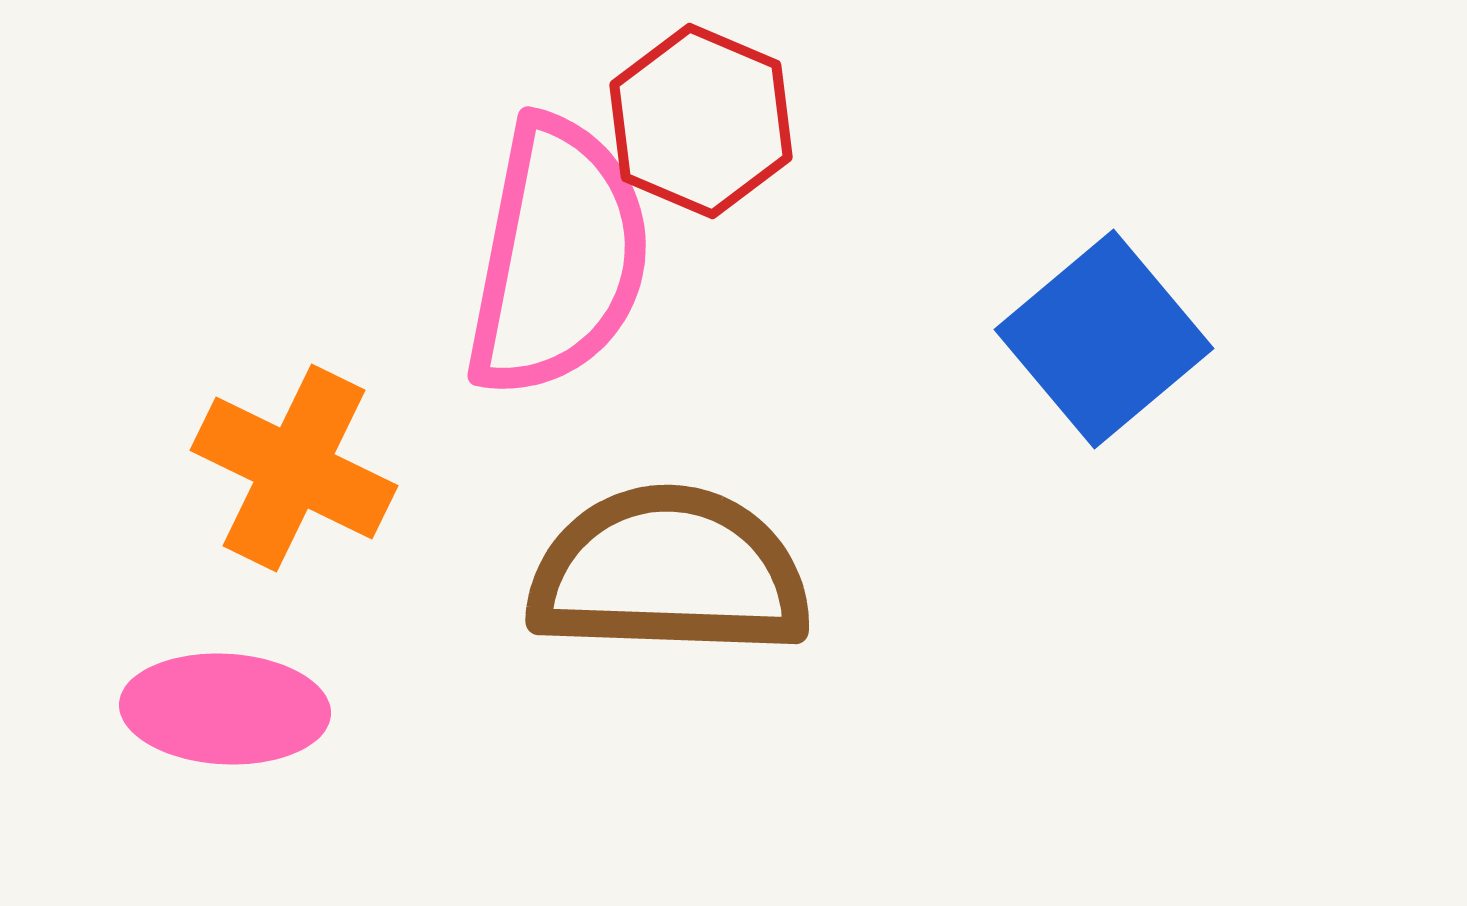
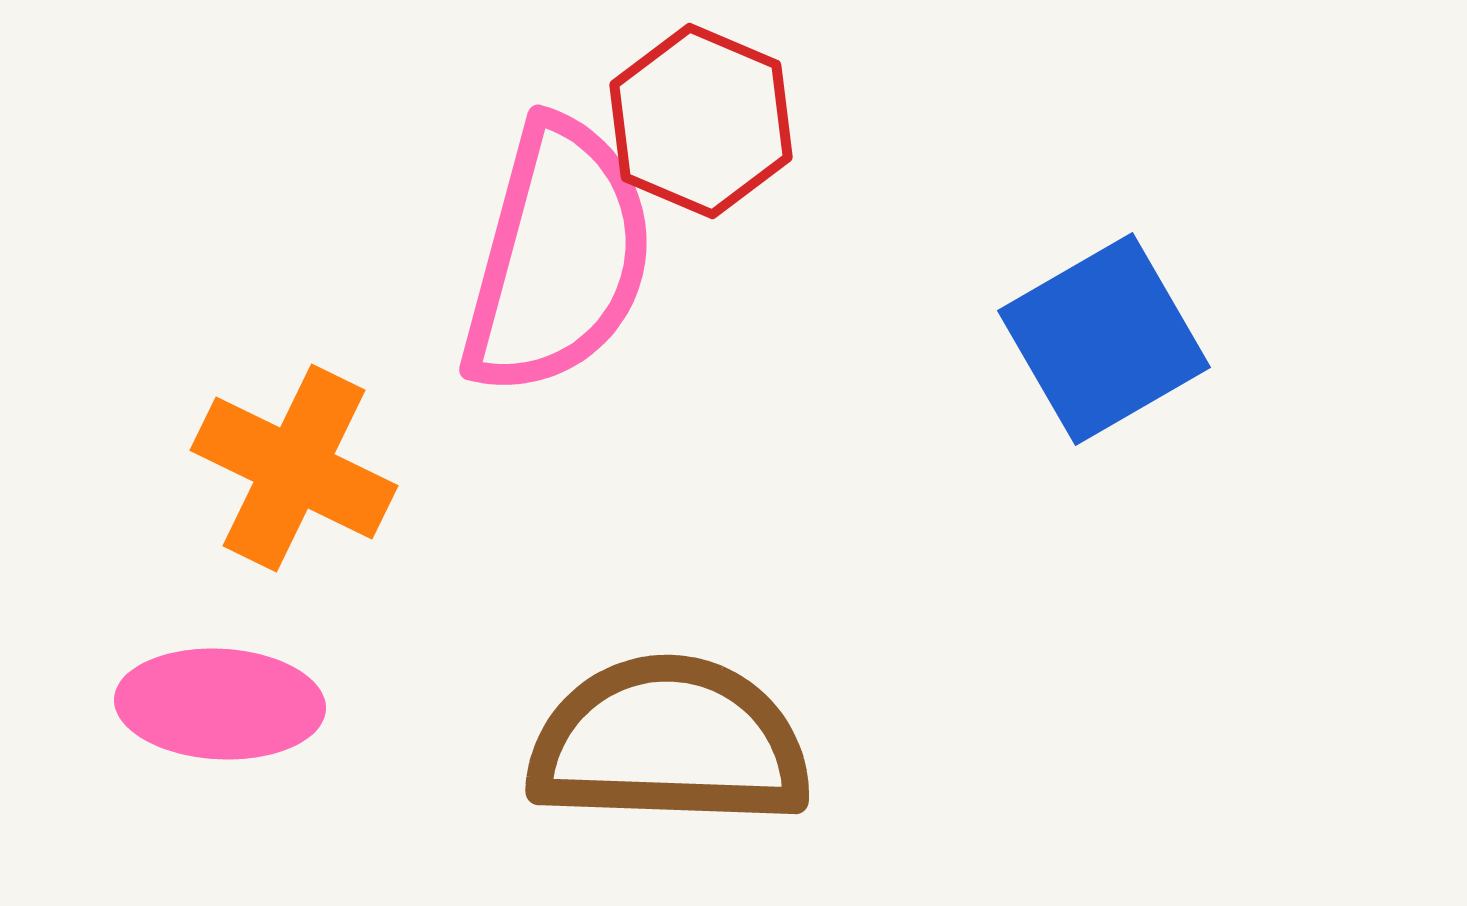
pink semicircle: rotated 4 degrees clockwise
blue square: rotated 10 degrees clockwise
brown semicircle: moved 170 px down
pink ellipse: moved 5 px left, 5 px up
